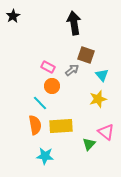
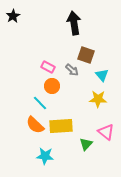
gray arrow: rotated 80 degrees clockwise
yellow star: rotated 18 degrees clockwise
orange semicircle: rotated 144 degrees clockwise
green triangle: moved 3 px left
